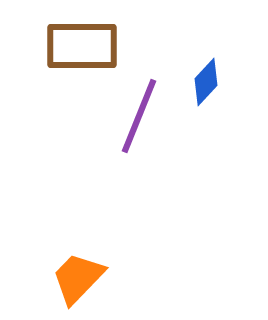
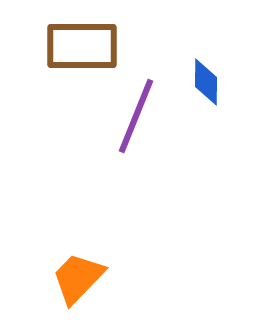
blue diamond: rotated 42 degrees counterclockwise
purple line: moved 3 px left
